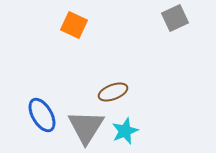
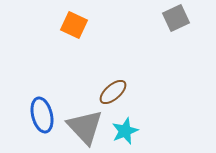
gray square: moved 1 px right
brown ellipse: rotated 20 degrees counterclockwise
blue ellipse: rotated 16 degrees clockwise
gray triangle: moved 1 px left; rotated 15 degrees counterclockwise
